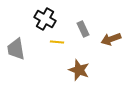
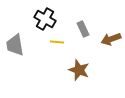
gray trapezoid: moved 1 px left, 4 px up
